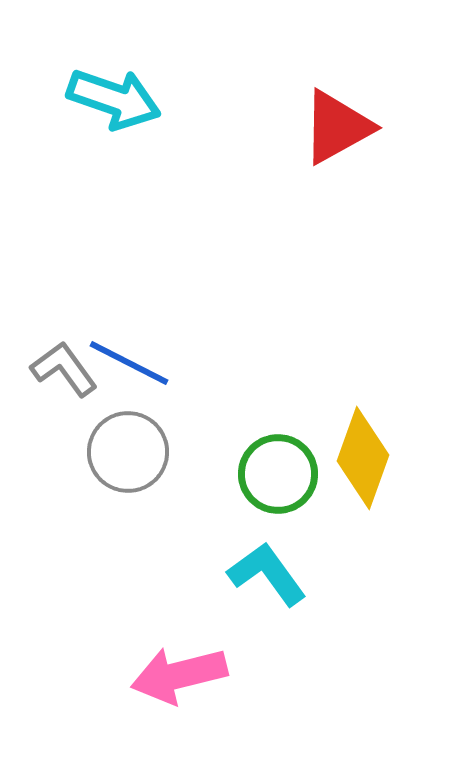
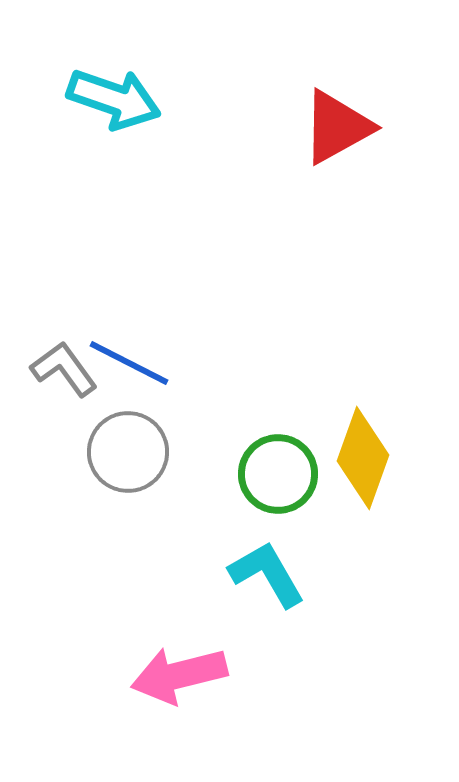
cyan L-shape: rotated 6 degrees clockwise
